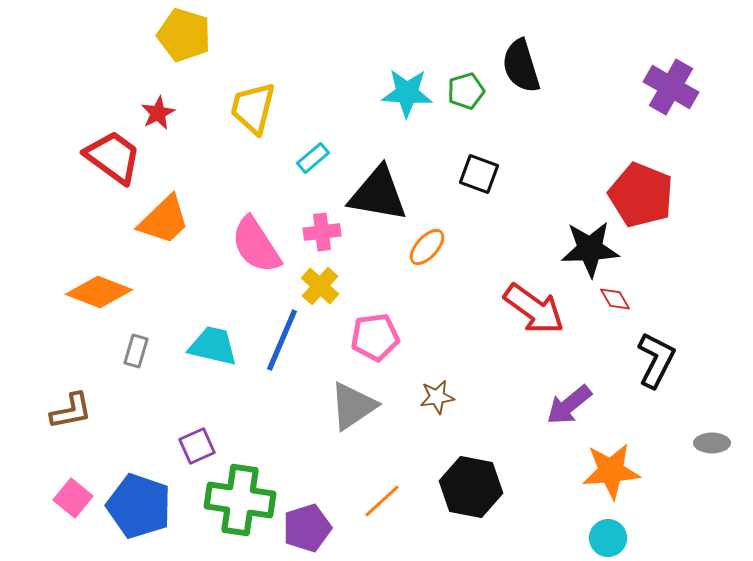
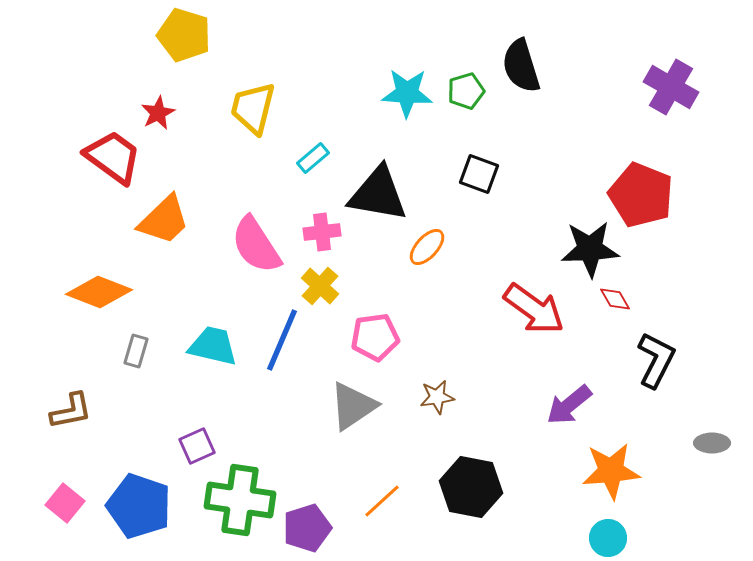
pink square: moved 8 px left, 5 px down
